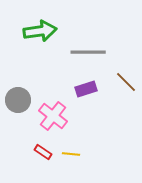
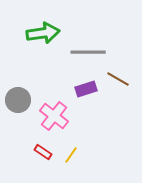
green arrow: moved 3 px right, 2 px down
brown line: moved 8 px left, 3 px up; rotated 15 degrees counterclockwise
pink cross: moved 1 px right
yellow line: moved 1 px down; rotated 60 degrees counterclockwise
